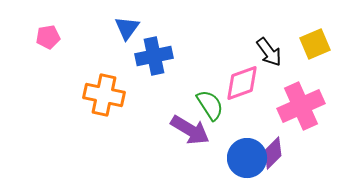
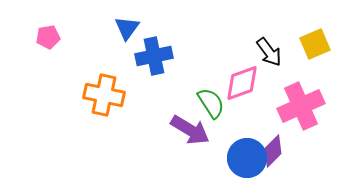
green semicircle: moved 1 px right, 2 px up
purple diamond: moved 2 px up
